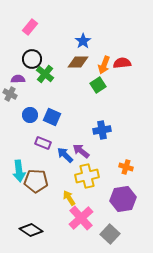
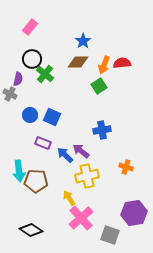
purple semicircle: rotated 104 degrees clockwise
green square: moved 1 px right, 1 px down
purple hexagon: moved 11 px right, 14 px down
gray square: moved 1 px down; rotated 24 degrees counterclockwise
